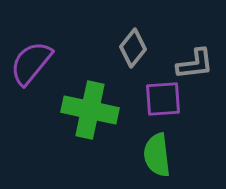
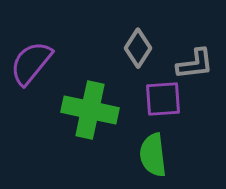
gray diamond: moved 5 px right; rotated 6 degrees counterclockwise
green semicircle: moved 4 px left
